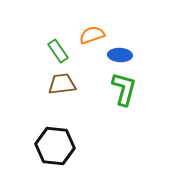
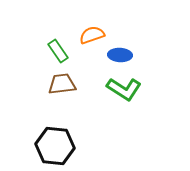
green L-shape: rotated 108 degrees clockwise
